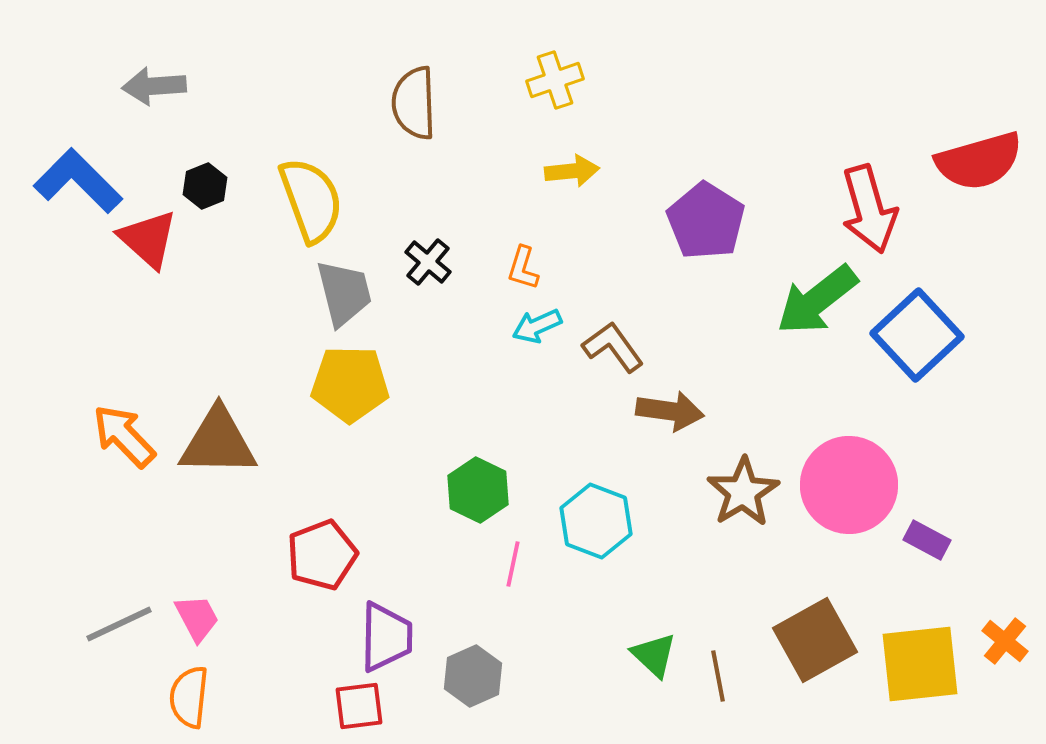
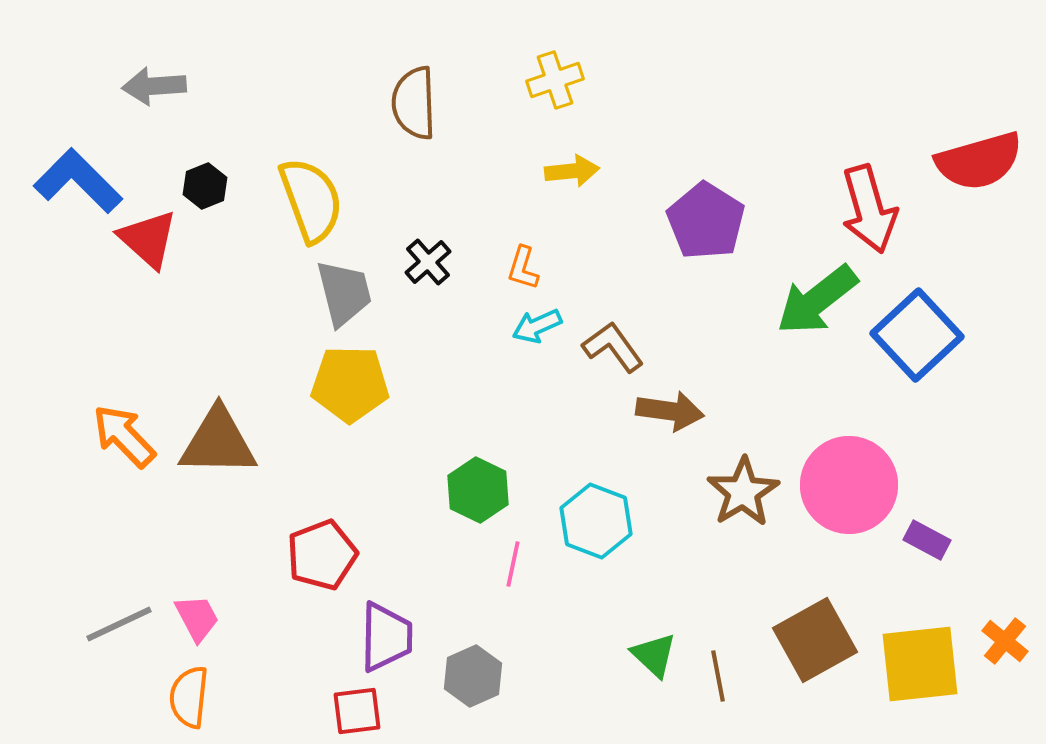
black cross: rotated 9 degrees clockwise
red square: moved 2 px left, 5 px down
